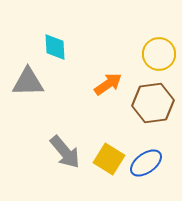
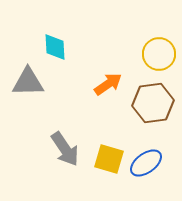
gray arrow: moved 3 px up; rotated 6 degrees clockwise
yellow square: rotated 16 degrees counterclockwise
